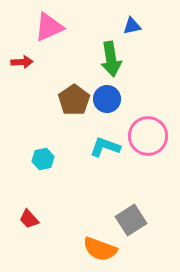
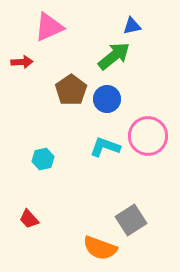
green arrow: moved 3 px right, 3 px up; rotated 120 degrees counterclockwise
brown pentagon: moved 3 px left, 10 px up
orange semicircle: moved 1 px up
